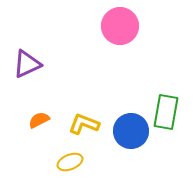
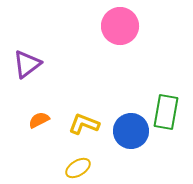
purple triangle: rotated 12 degrees counterclockwise
yellow ellipse: moved 8 px right, 6 px down; rotated 10 degrees counterclockwise
